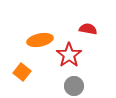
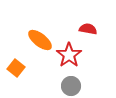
orange ellipse: rotated 50 degrees clockwise
orange square: moved 6 px left, 4 px up
gray circle: moved 3 px left
